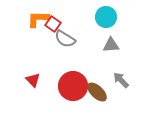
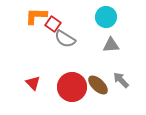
orange L-shape: moved 2 px left, 3 px up
red triangle: moved 3 px down
red circle: moved 1 px left, 1 px down
brown ellipse: moved 1 px right, 7 px up
